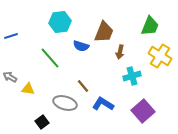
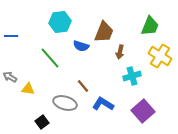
blue line: rotated 16 degrees clockwise
